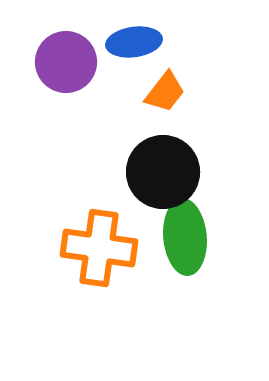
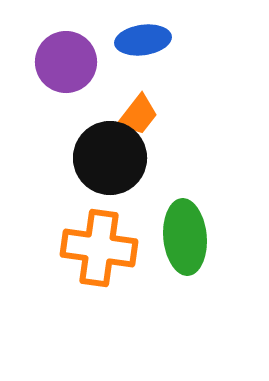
blue ellipse: moved 9 px right, 2 px up
orange trapezoid: moved 27 px left, 23 px down
black circle: moved 53 px left, 14 px up
